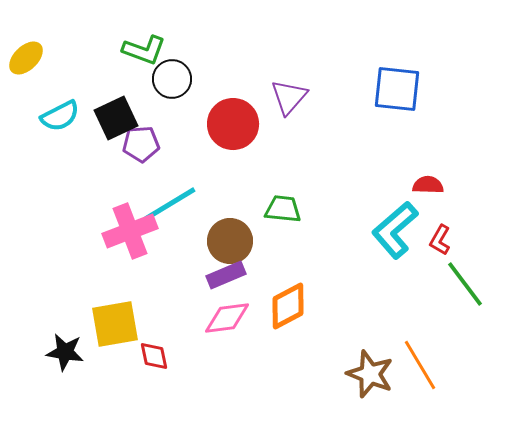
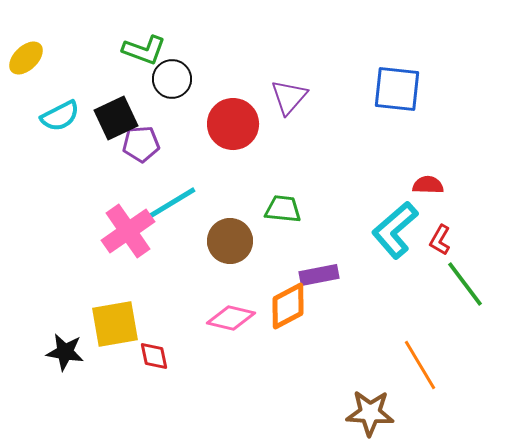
pink cross: moved 2 px left; rotated 14 degrees counterclockwise
purple rectangle: moved 93 px right; rotated 12 degrees clockwise
pink diamond: moved 4 px right; rotated 21 degrees clockwise
brown star: moved 39 px down; rotated 18 degrees counterclockwise
